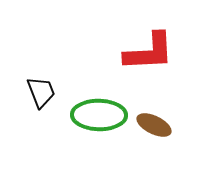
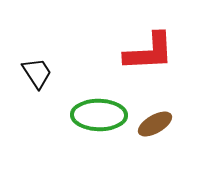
black trapezoid: moved 4 px left, 19 px up; rotated 12 degrees counterclockwise
brown ellipse: moved 1 px right, 1 px up; rotated 56 degrees counterclockwise
